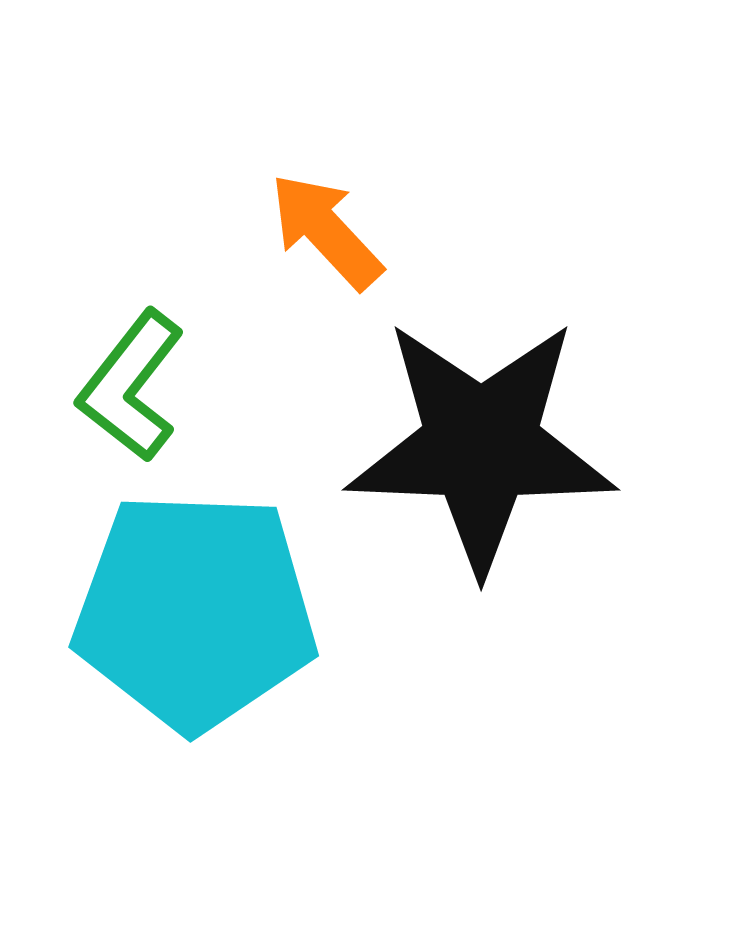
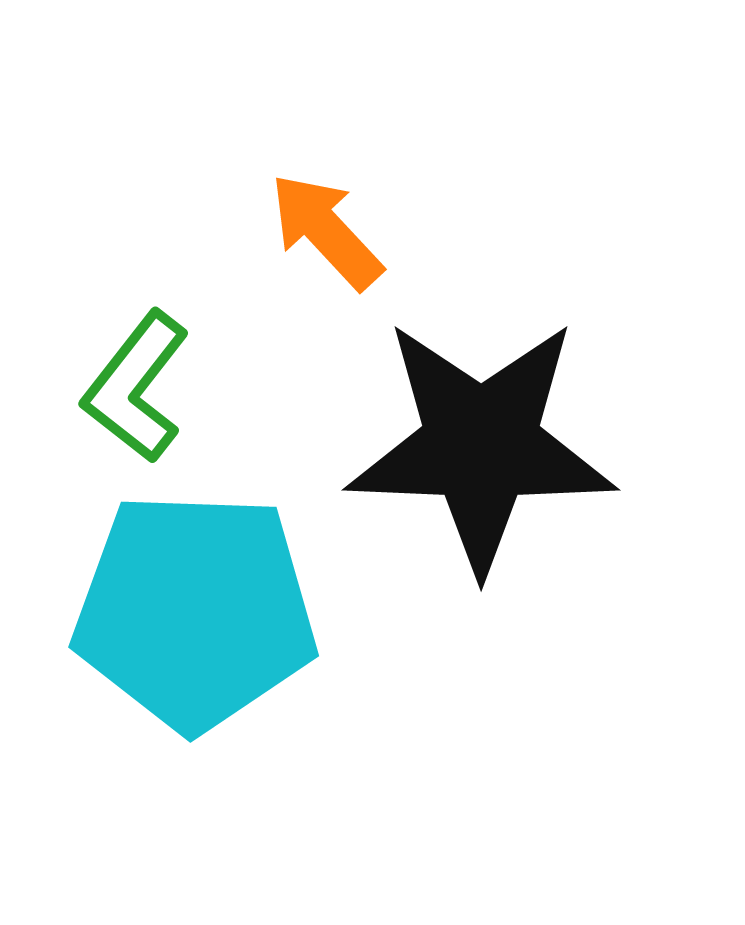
green L-shape: moved 5 px right, 1 px down
